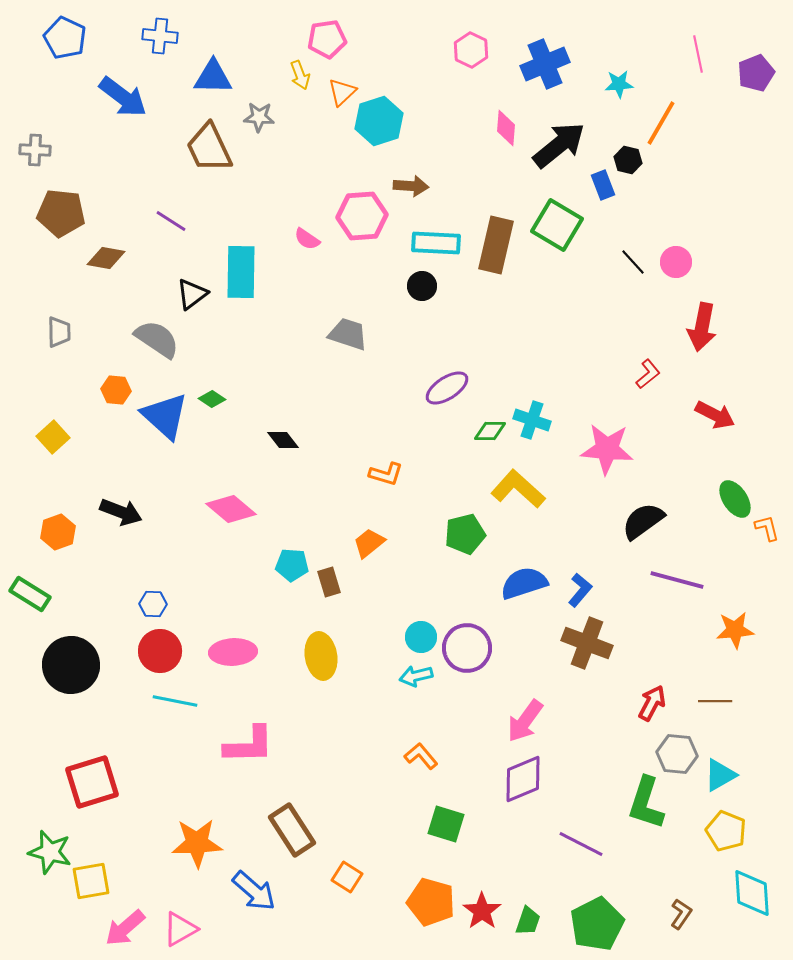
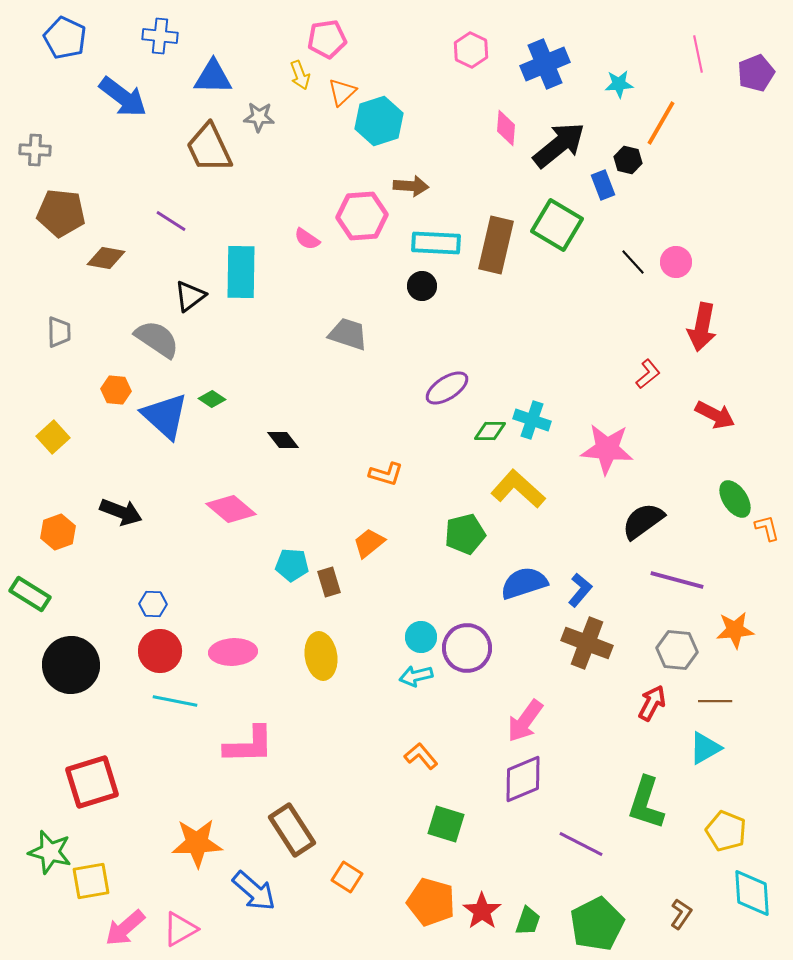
black triangle at (192, 294): moved 2 px left, 2 px down
gray hexagon at (677, 754): moved 104 px up
cyan triangle at (720, 775): moved 15 px left, 27 px up
